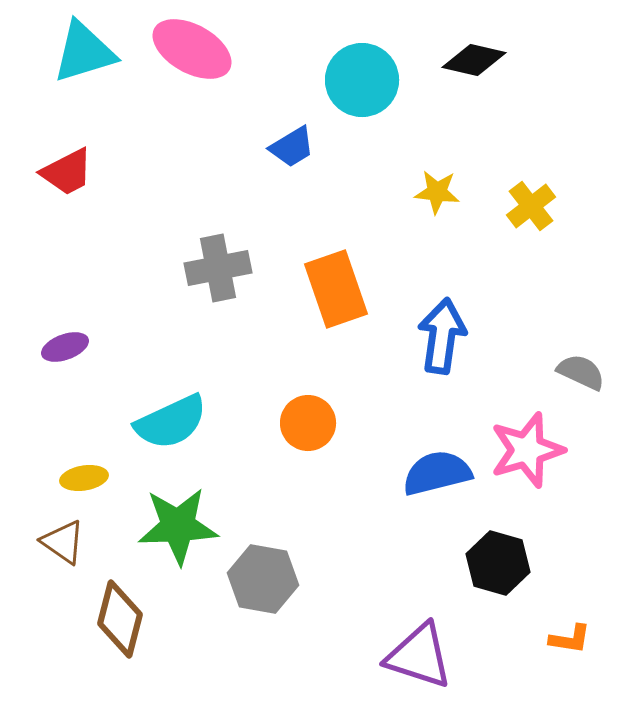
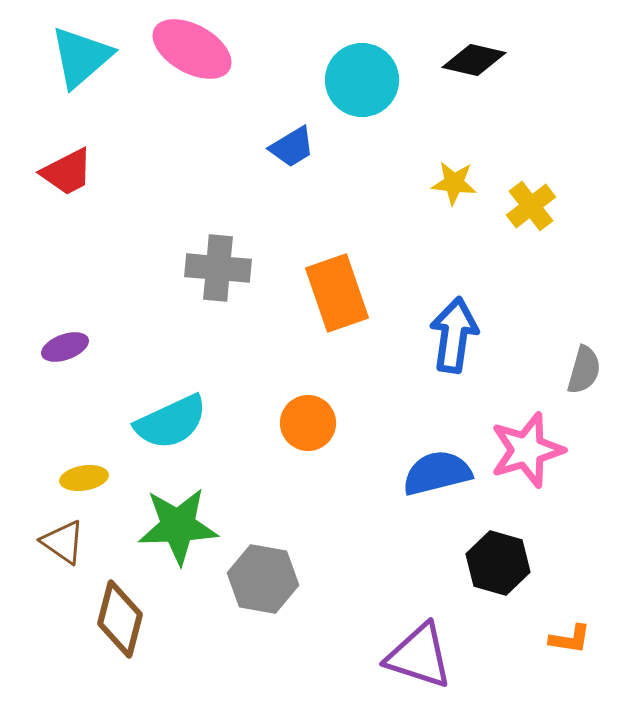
cyan triangle: moved 3 px left, 5 px down; rotated 24 degrees counterclockwise
yellow star: moved 17 px right, 9 px up
gray cross: rotated 16 degrees clockwise
orange rectangle: moved 1 px right, 4 px down
blue arrow: moved 12 px right, 1 px up
gray semicircle: moved 3 px right, 2 px up; rotated 81 degrees clockwise
